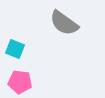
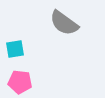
cyan square: rotated 30 degrees counterclockwise
